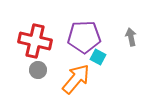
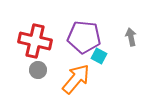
purple pentagon: rotated 8 degrees clockwise
cyan square: moved 1 px right, 1 px up
